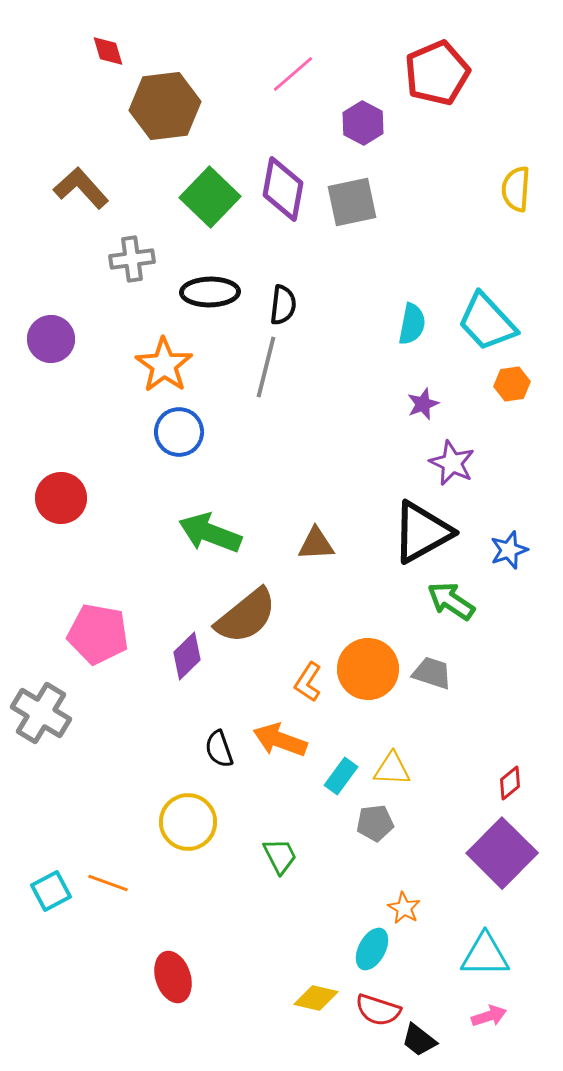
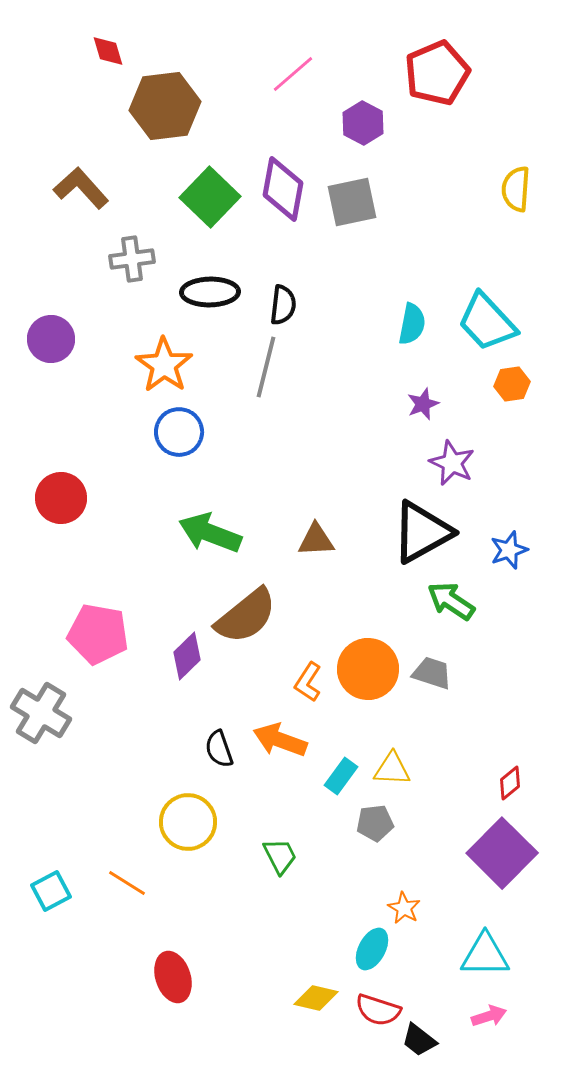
brown triangle at (316, 544): moved 4 px up
orange line at (108, 883): moved 19 px right; rotated 12 degrees clockwise
